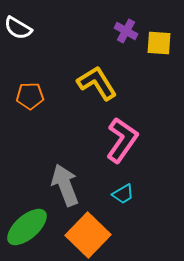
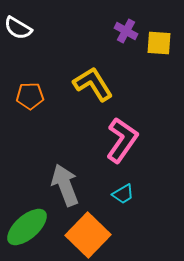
yellow L-shape: moved 4 px left, 1 px down
